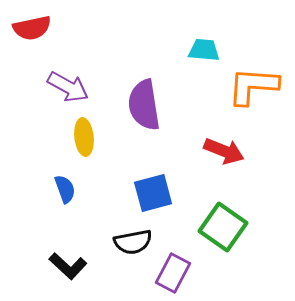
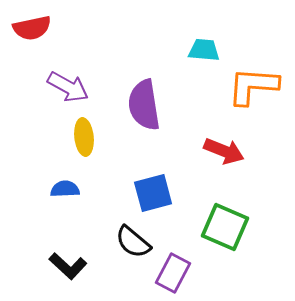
blue semicircle: rotated 72 degrees counterclockwise
green square: moved 2 px right; rotated 12 degrees counterclockwise
black semicircle: rotated 51 degrees clockwise
